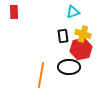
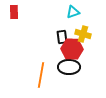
black rectangle: moved 1 px left, 1 px down
red hexagon: moved 9 px left; rotated 15 degrees clockwise
